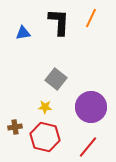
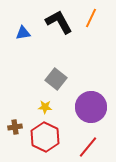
black L-shape: rotated 32 degrees counterclockwise
red hexagon: rotated 12 degrees clockwise
